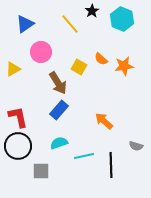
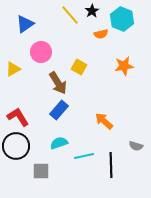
yellow line: moved 9 px up
orange semicircle: moved 25 px up; rotated 56 degrees counterclockwise
red L-shape: rotated 20 degrees counterclockwise
black circle: moved 2 px left
